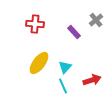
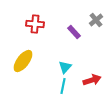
yellow ellipse: moved 16 px left, 2 px up
cyan line: rotated 35 degrees clockwise
